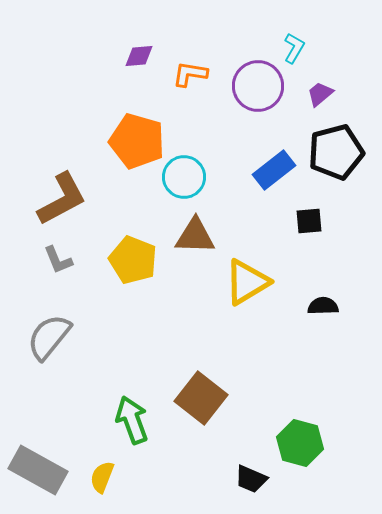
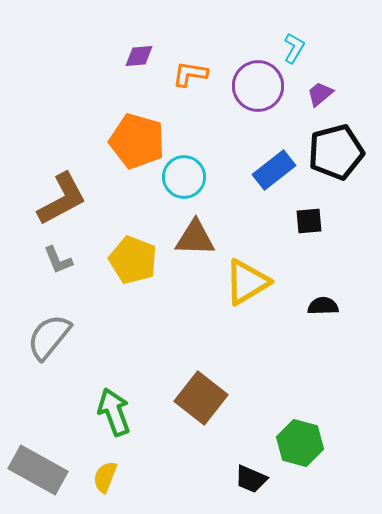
brown triangle: moved 2 px down
green arrow: moved 18 px left, 8 px up
yellow semicircle: moved 3 px right
